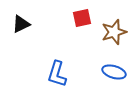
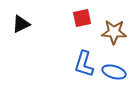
brown star: rotated 20 degrees clockwise
blue L-shape: moved 27 px right, 10 px up
